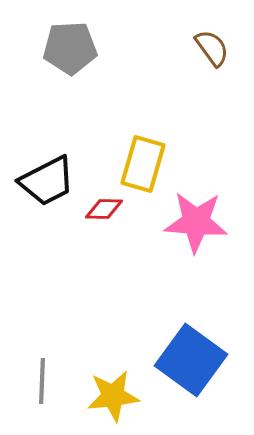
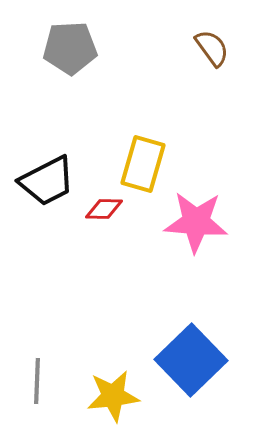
blue square: rotated 10 degrees clockwise
gray line: moved 5 px left
